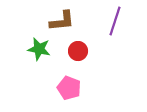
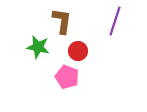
brown L-shape: rotated 76 degrees counterclockwise
green star: moved 1 px left, 2 px up
pink pentagon: moved 2 px left, 11 px up
